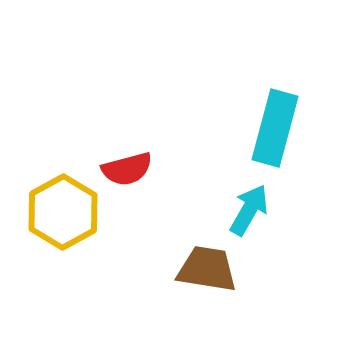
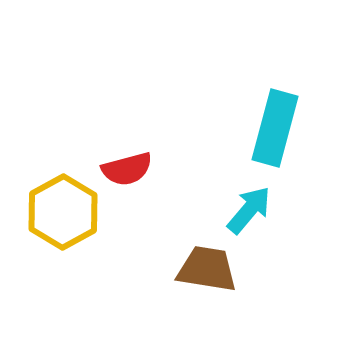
cyan arrow: rotated 10 degrees clockwise
